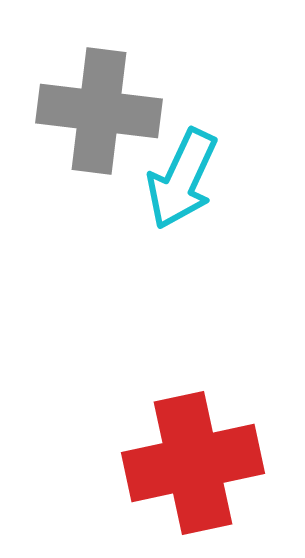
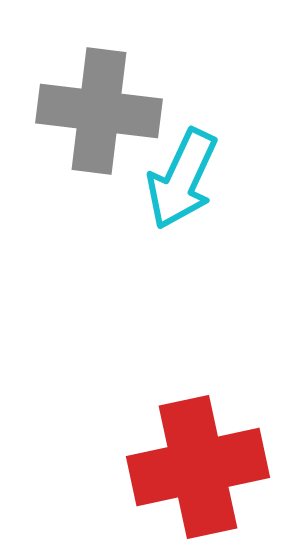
red cross: moved 5 px right, 4 px down
